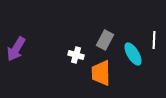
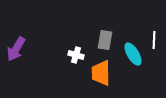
gray rectangle: rotated 18 degrees counterclockwise
